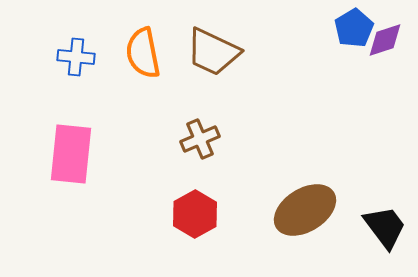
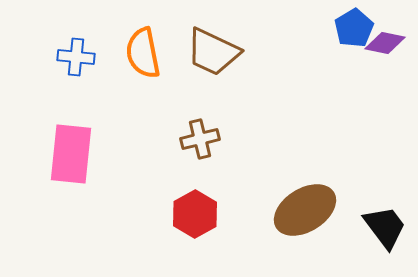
purple diamond: moved 3 px down; rotated 30 degrees clockwise
brown cross: rotated 9 degrees clockwise
